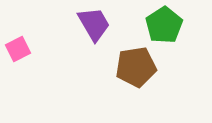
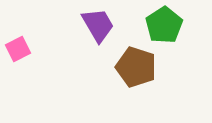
purple trapezoid: moved 4 px right, 1 px down
brown pentagon: rotated 27 degrees clockwise
